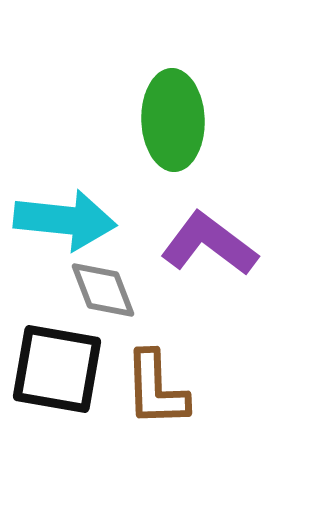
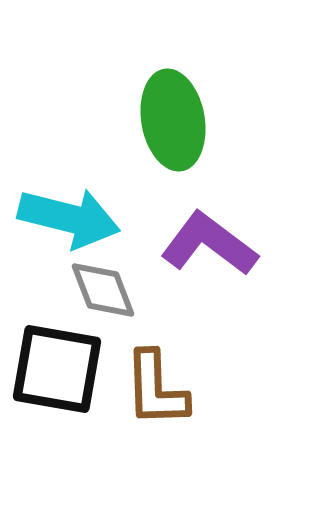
green ellipse: rotated 8 degrees counterclockwise
cyan arrow: moved 4 px right, 2 px up; rotated 8 degrees clockwise
